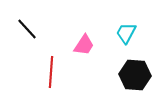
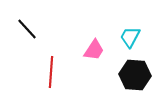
cyan trapezoid: moved 4 px right, 4 px down
pink trapezoid: moved 10 px right, 5 px down
